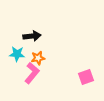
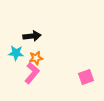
cyan star: moved 1 px left, 1 px up
orange star: moved 2 px left
